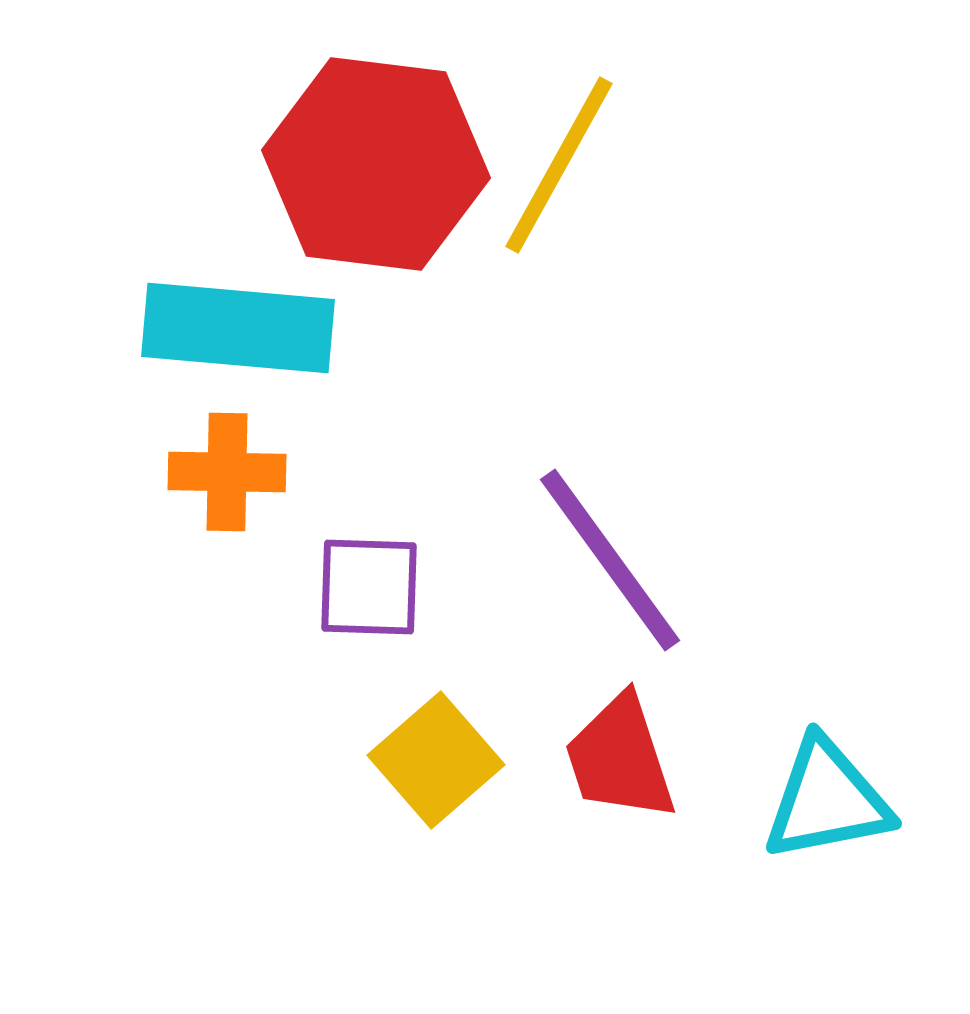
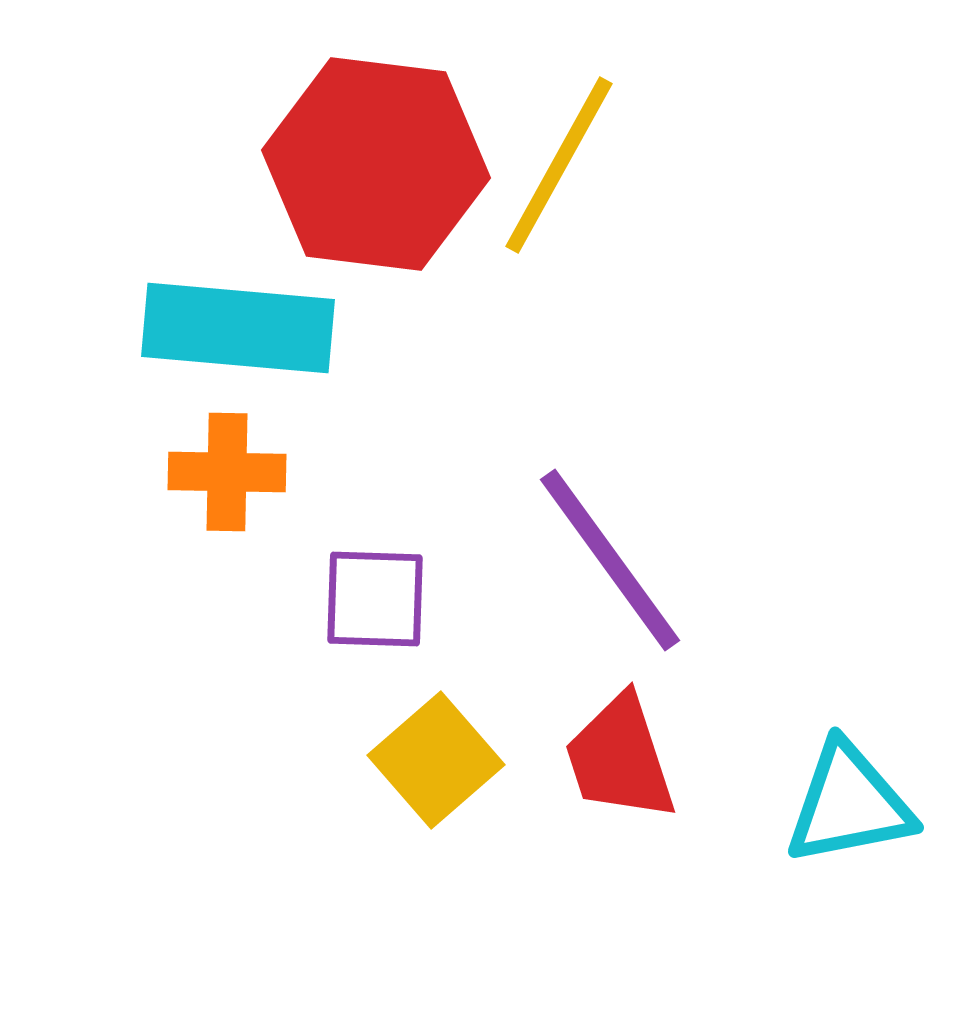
purple square: moved 6 px right, 12 px down
cyan triangle: moved 22 px right, 4 px down
